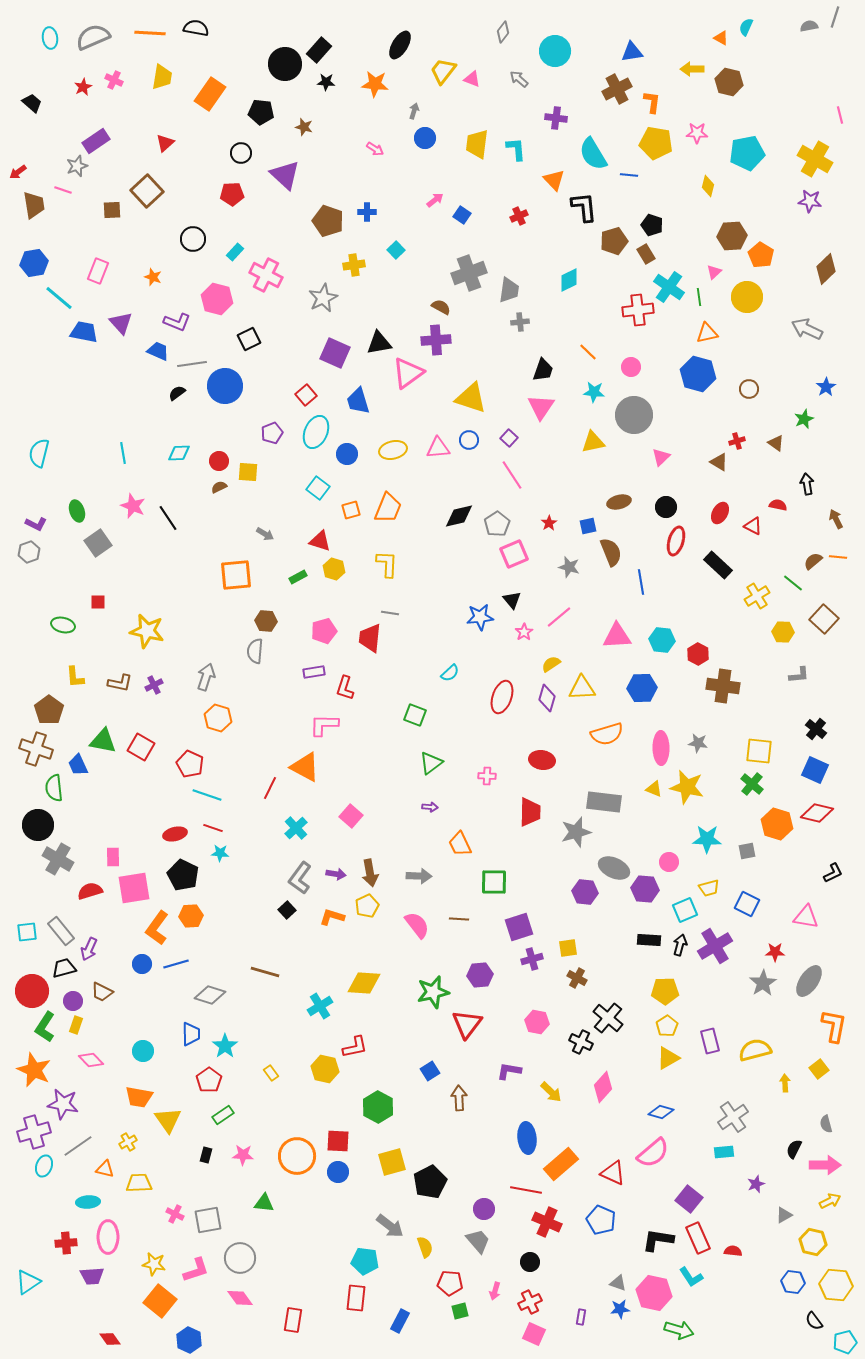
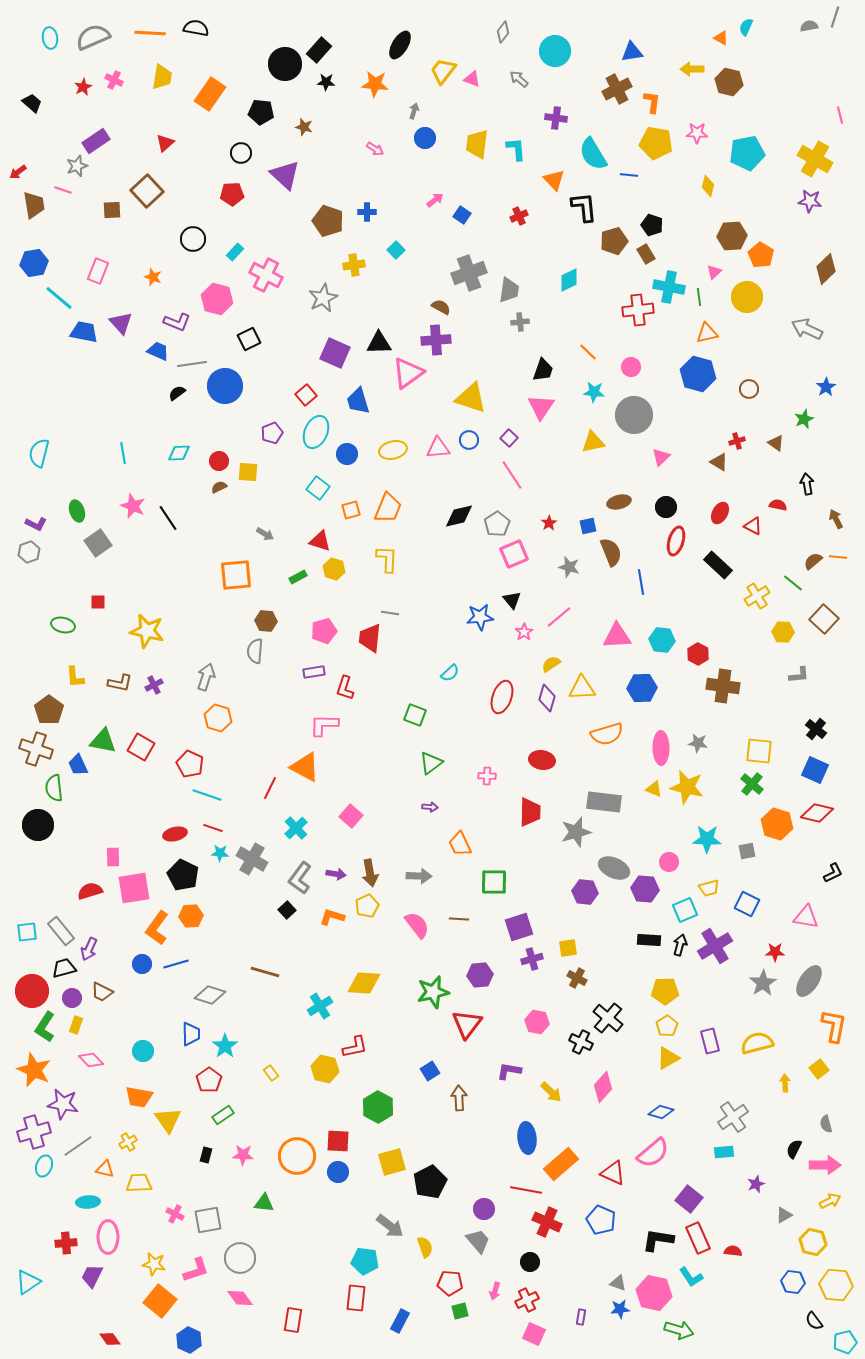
cyan cross at (669, 287): rotated 24 degrees counterclockwise
black triangle at (379, 343): rotated 8 degrees clockwise
yellow L-shape at (387, 564): moved 5 px up
gray cross at (58, 859): moved 194 px right
purple circle at (73, 1001): moved 1 px left, 3 px up
yellow semicircle at (755, 1050): moved 2 px right, 7 px up
purple trapezoid at (92, 1276): rotated 120 degrees clockwise
red cross at (530, 1302): moved 3 px left, 2 px up
